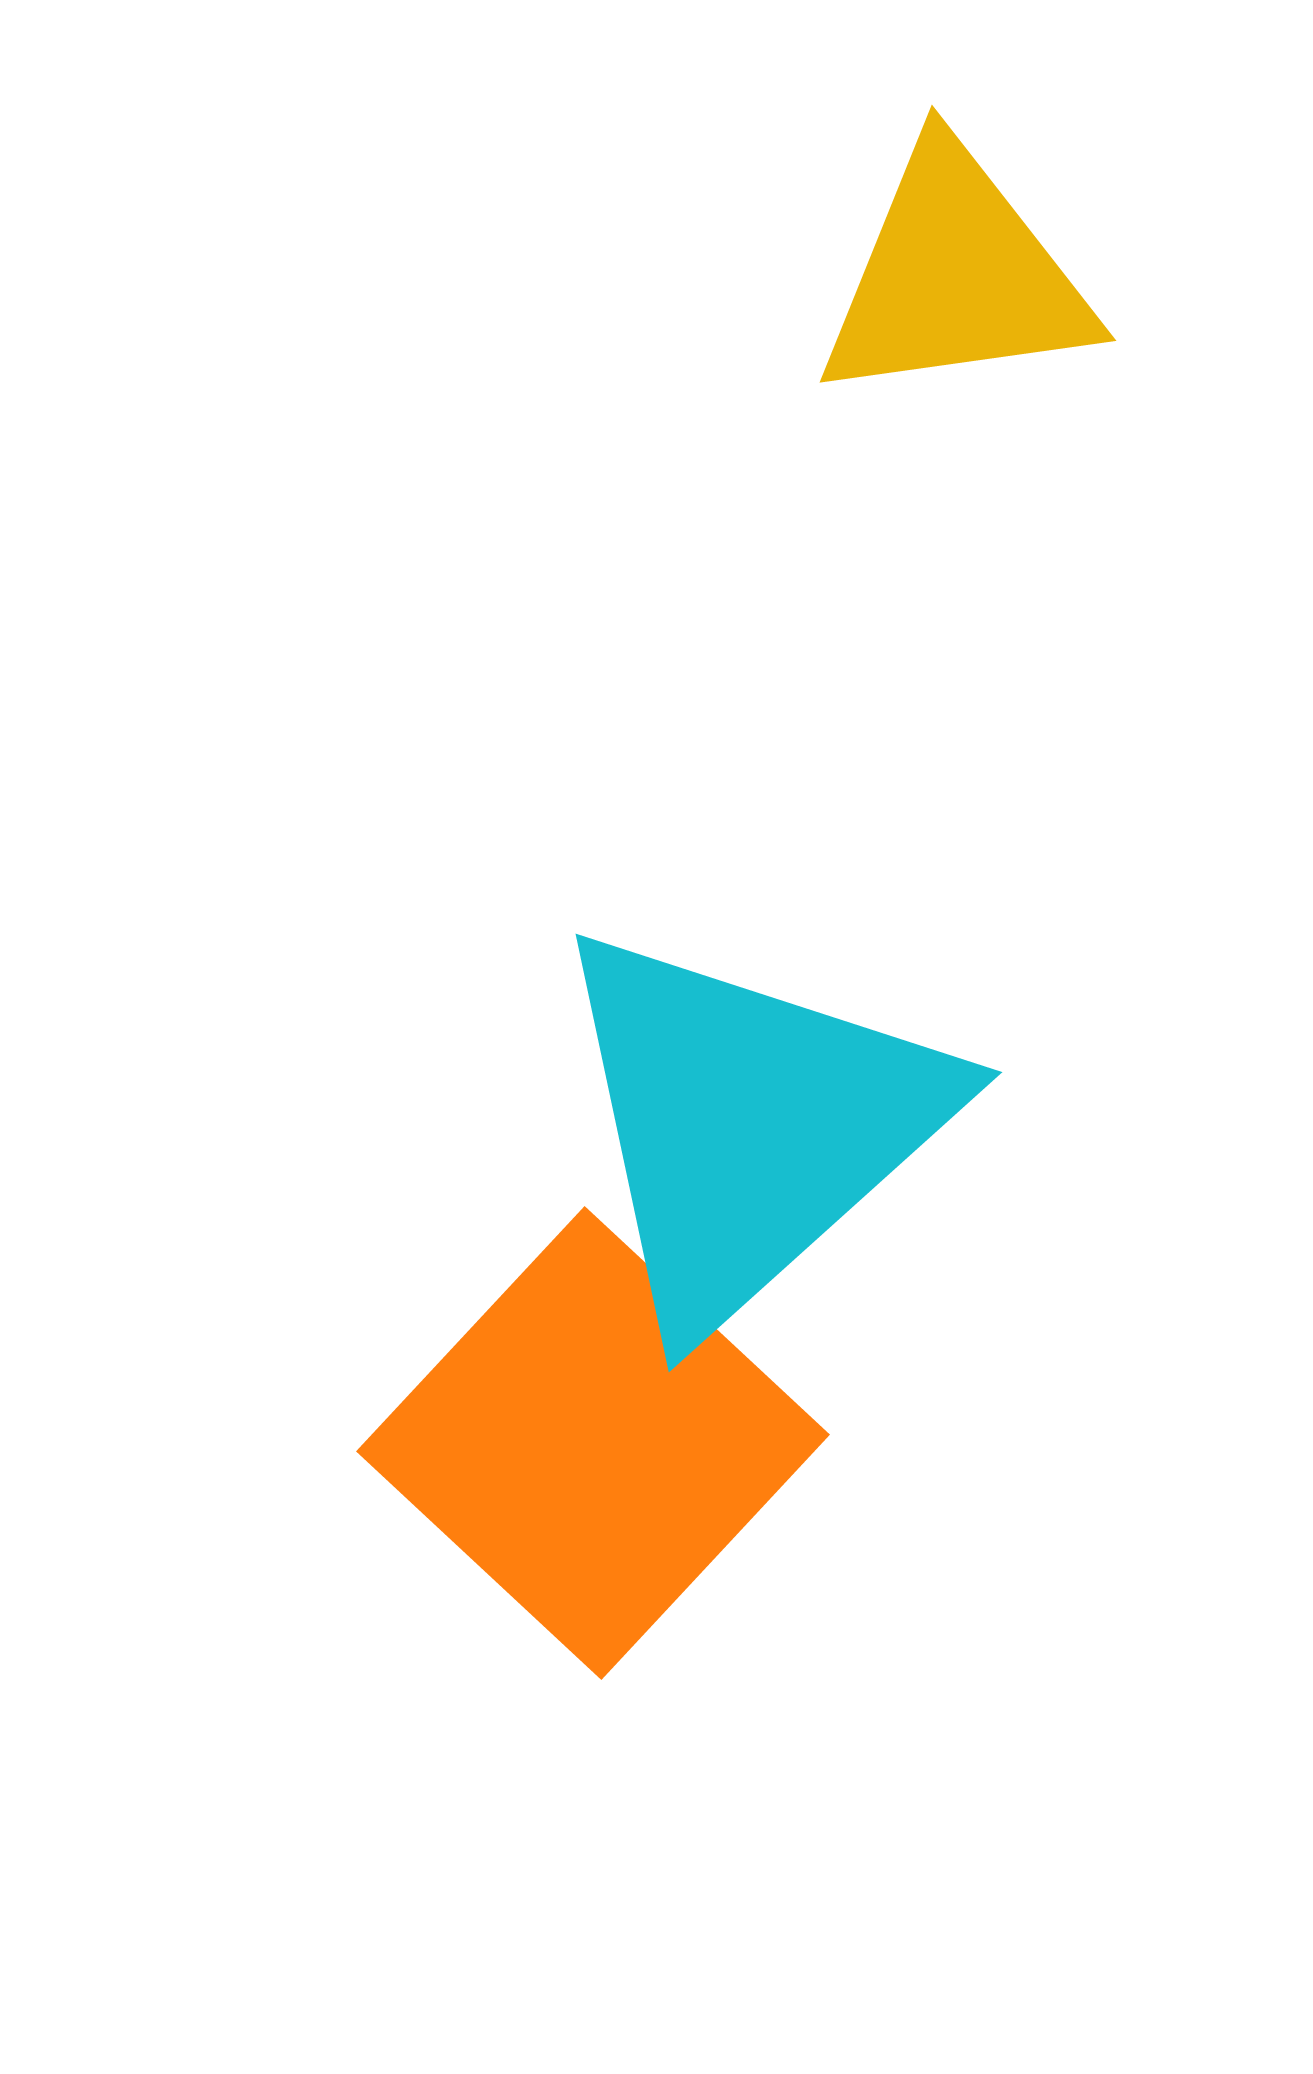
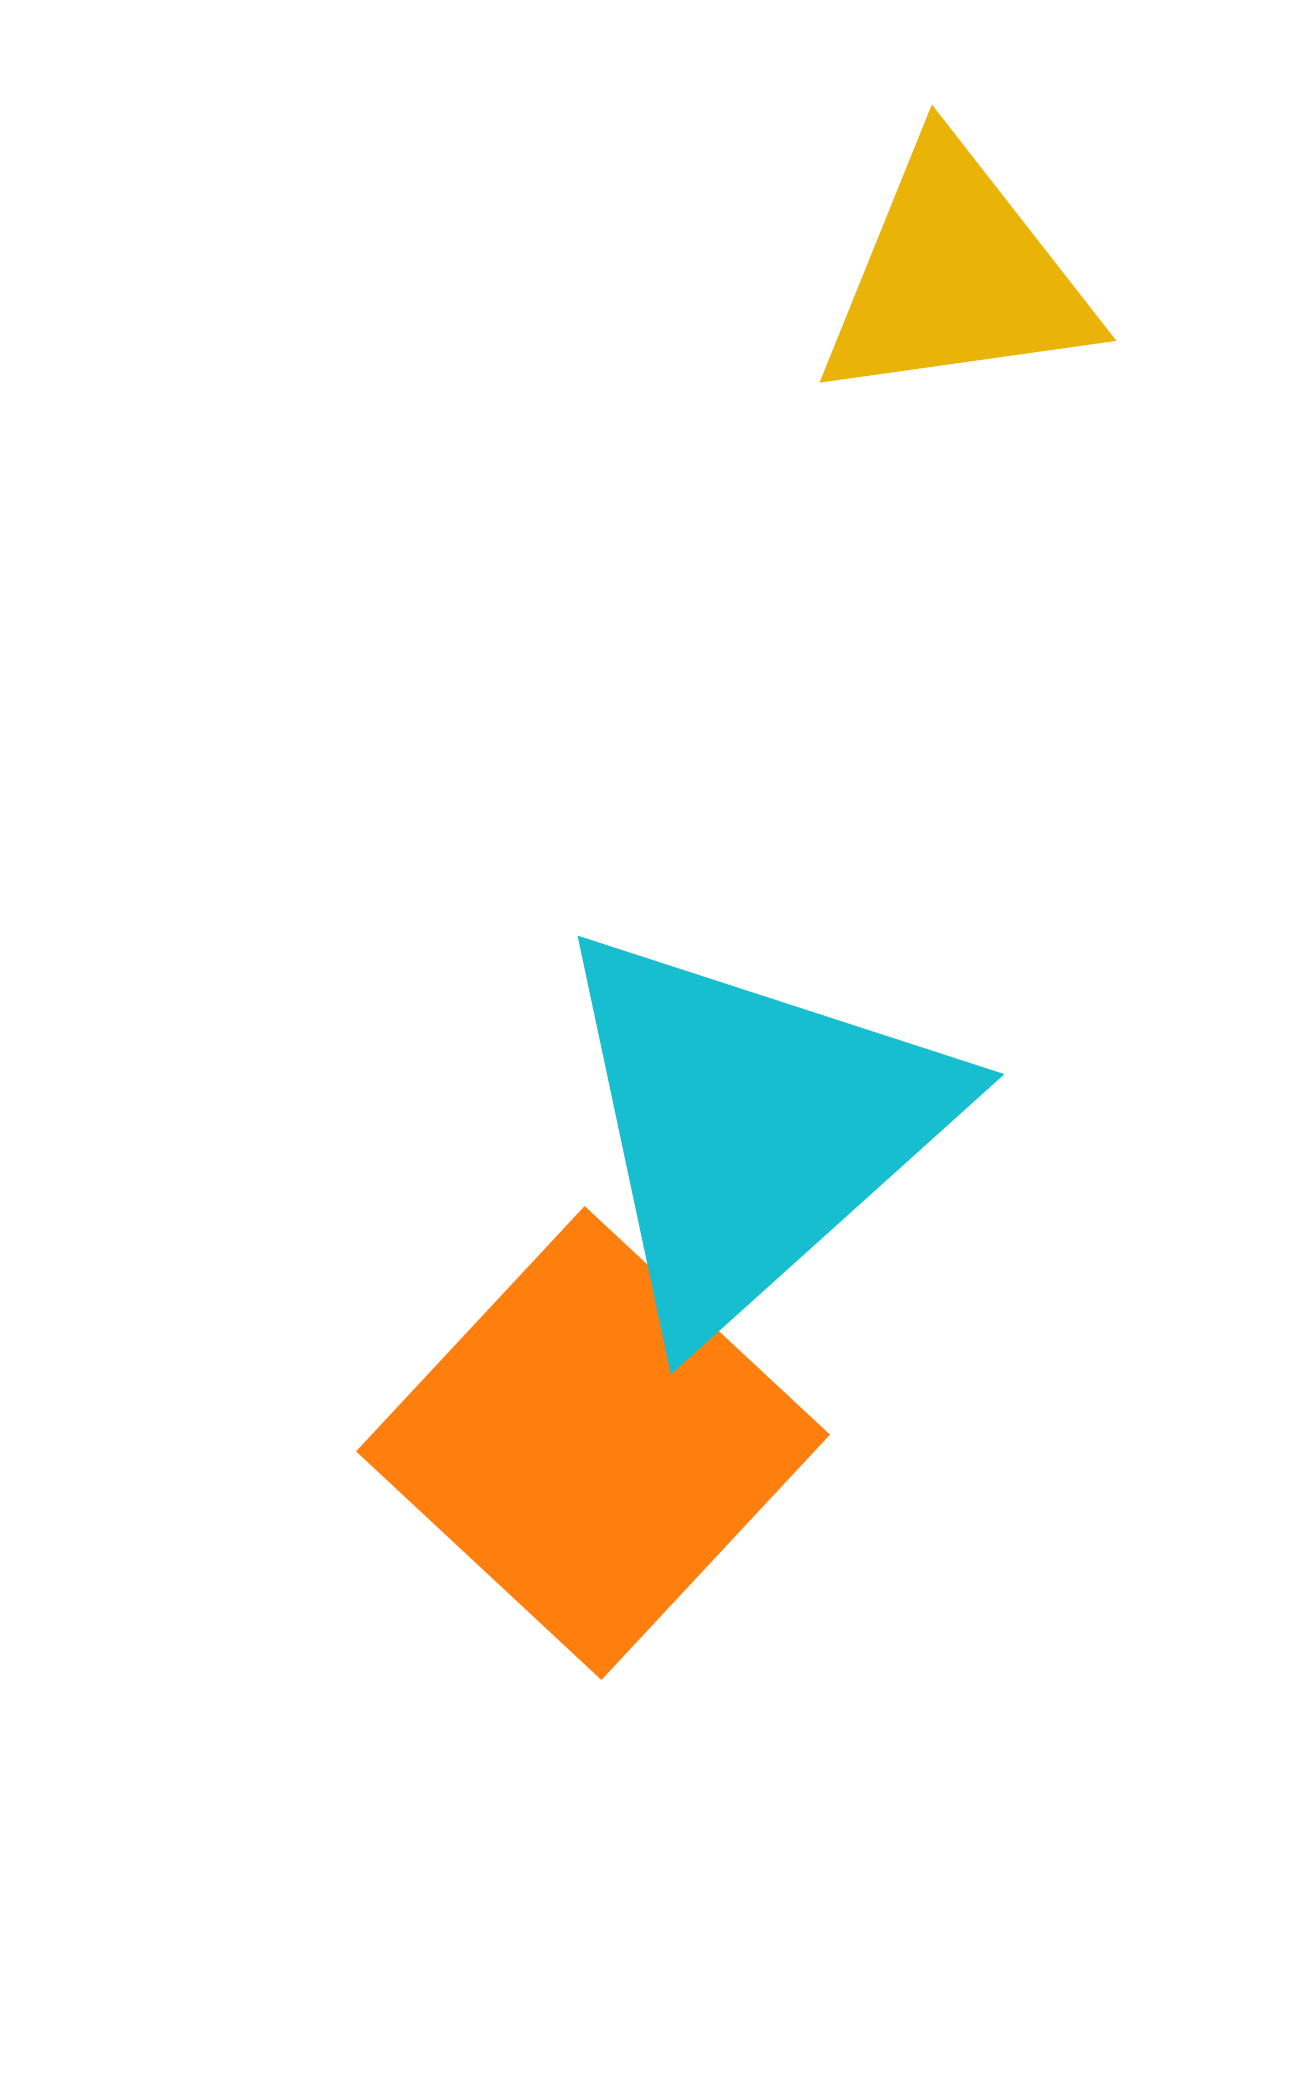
cyan triangle: moved 2 px right, 2 px down
